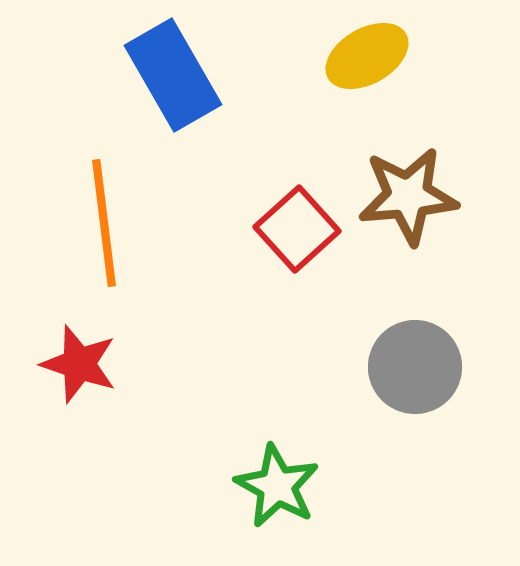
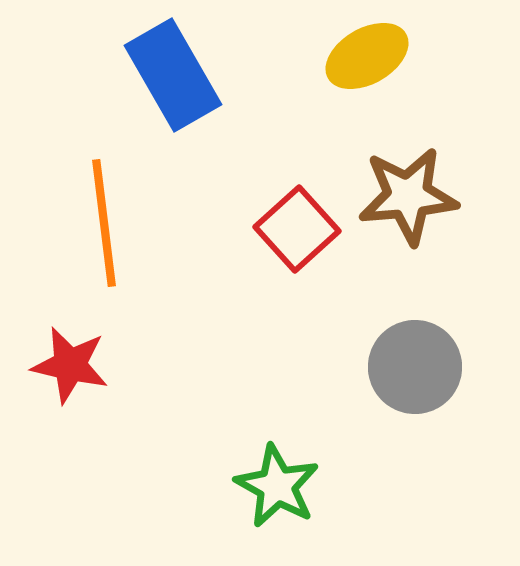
red star: moved 9 px left, 1 px down; rotated 6 degrees counterclockwise
